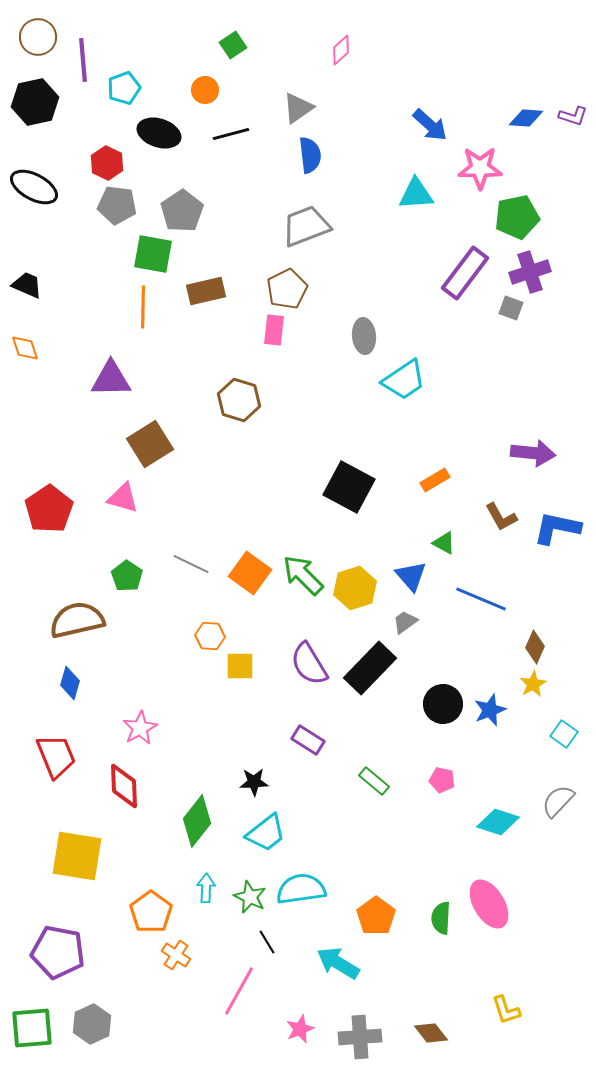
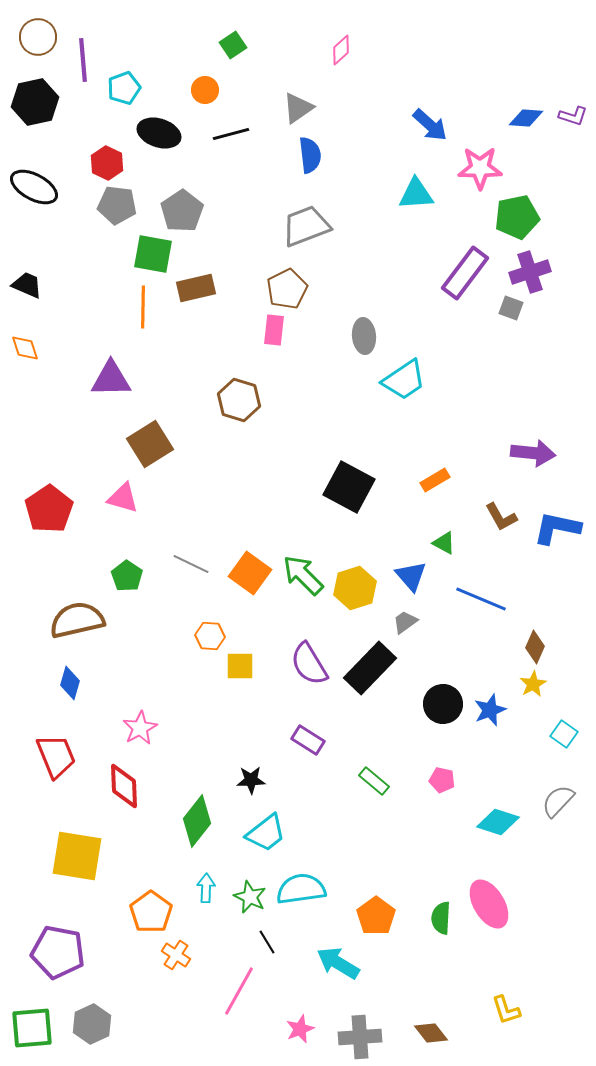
brown rectangle at (206, 291): moved 10 px left, 3 px up
black star at (254, 782): moved 3 px left, 2 px up
